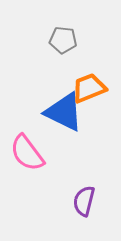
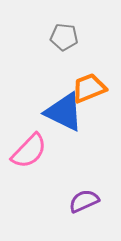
gray pentagon: moved 1 px right, 3 px up
pink semicircle: moved 2 px right, 2 px up; rotated 99 degrees counterclockwise
purple semicircle: rotated 52 degrees clockwise
